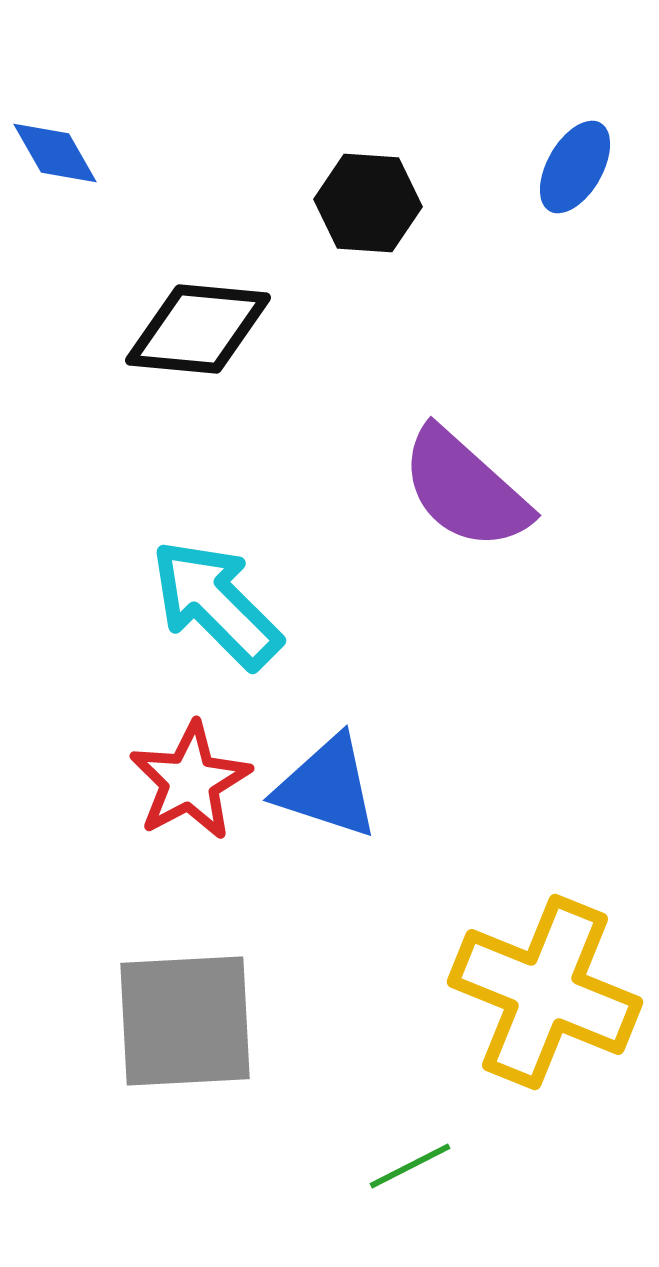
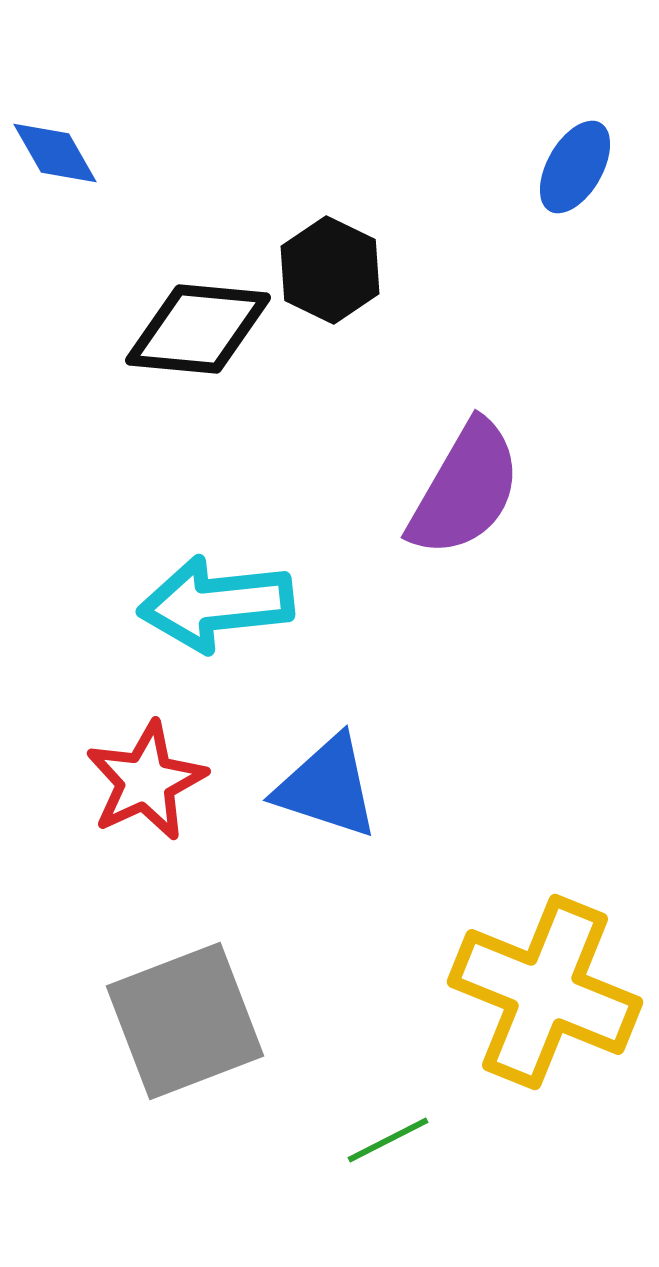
black hexagon: moved 38 px left, 67 px down; rotated 22 degrees clockwise
purple semicircle: rotated 102 degrees counterclockwise
cyan arrow: rotated 51 degrees counterclockwise
red star: moved 44 px left; rotated 3 degrees clockwise
gray square: rotated 18 degrees counterclockwise
green line: moved 22 px left, 26 px up
